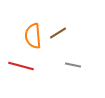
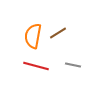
orange semicircle: rotated 15 degrees clockwise
red line: moved 15 px right
